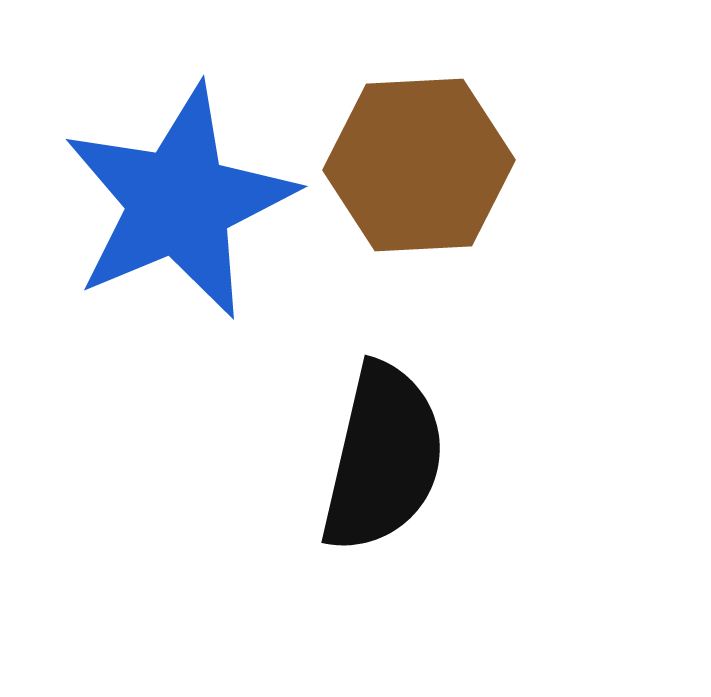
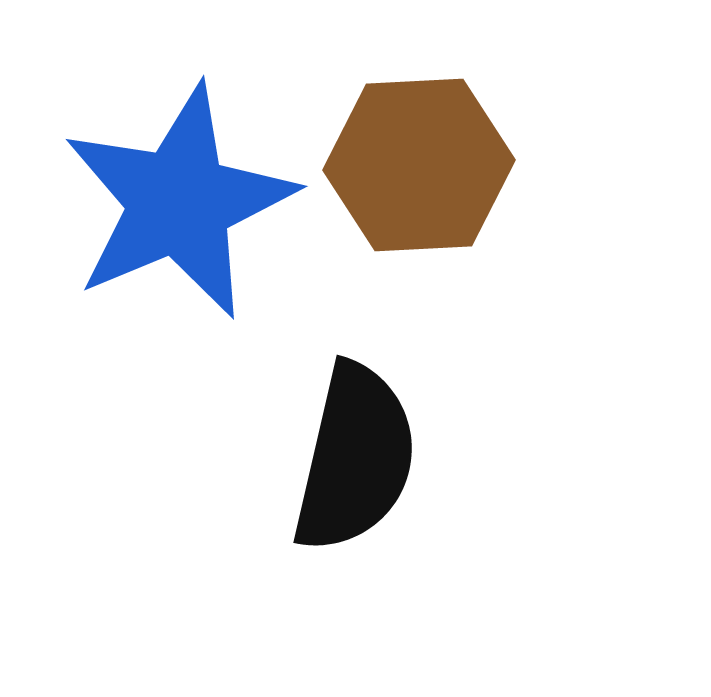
black semicircle: moved 28 px left
